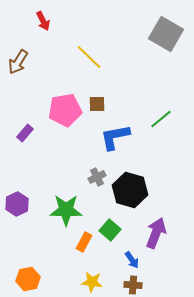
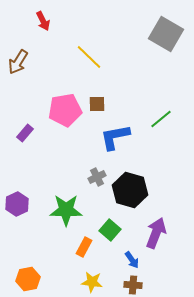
orange rectangle: moved 5 px down
